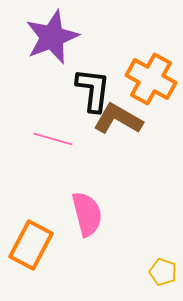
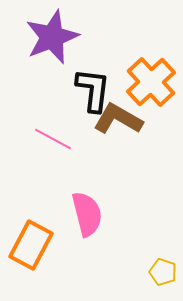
orange cross: moved 3 px down; rotated 18 degrees clockwise
pink line: rotated 12 degrees clockwise
